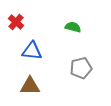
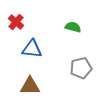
blue triangle: moved 2 px up
